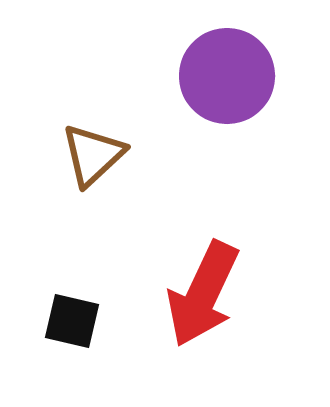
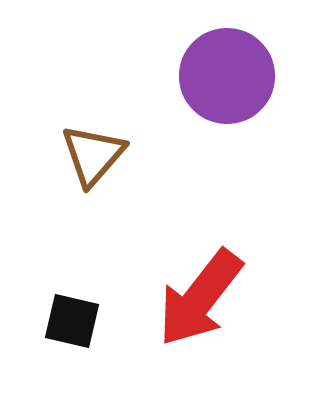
brown triangle: rotated 6 degrees counterclockwise
red arrow: moved 3 px left, 4 px down; rotated 13 degrees clockwise
